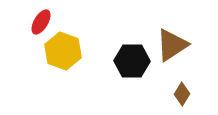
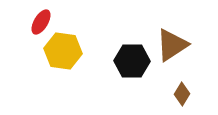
yellow hexagon: rotated 12 degrees counterclockwise
